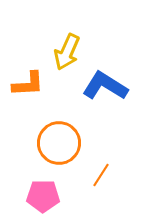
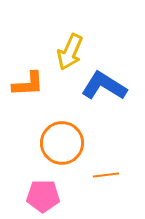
yellow arrow: moved 3 px right
blue L-shape: moved 1 px left
orange circle: moved 3 px right
orange line: moved 5 px right; rotated 50 degrees clockwise
